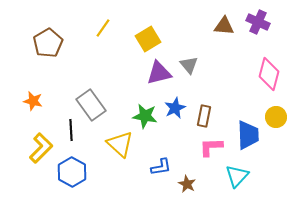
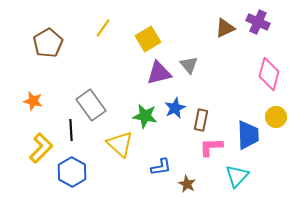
brown triangle: moved 1 px right, 2 px down; rotated 30 degrees counterclockwise
brown rectangle: moved 3 px left, 4 px down
